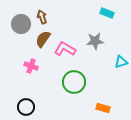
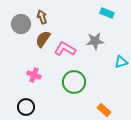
pink cross: moved 3 px right, 9 px down
orange rectangle: moved 1 px right, 2 px down; rotated 24 degrees clockwise
